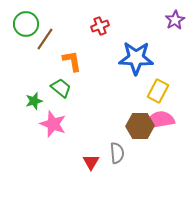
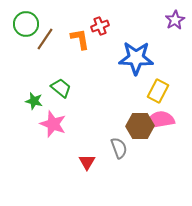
orange L-shape: moved 8 px right, 22 px up
green star: rotated 30 degrees clockwise
gray semicircle: moved 2 px right, 5 px up; rotated 15 degrees counterclockwise
red triangle: moved 4 px left
